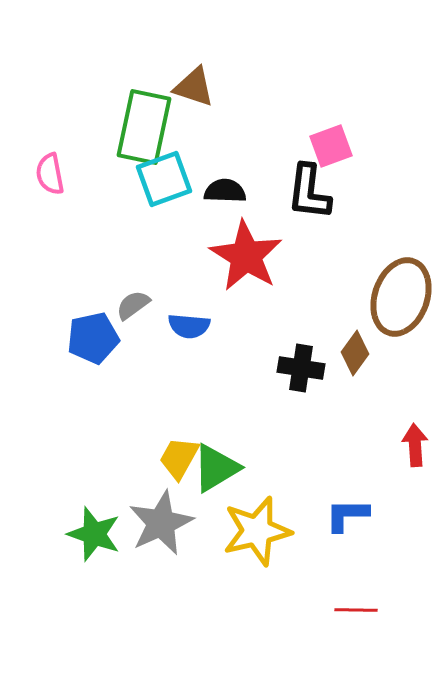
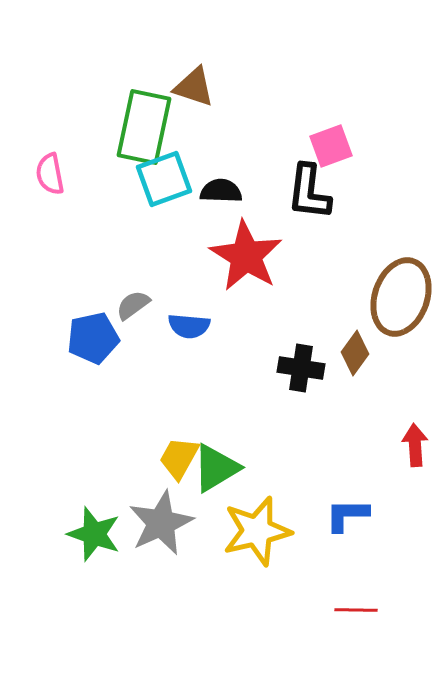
black semicircle: moved 4 px left
